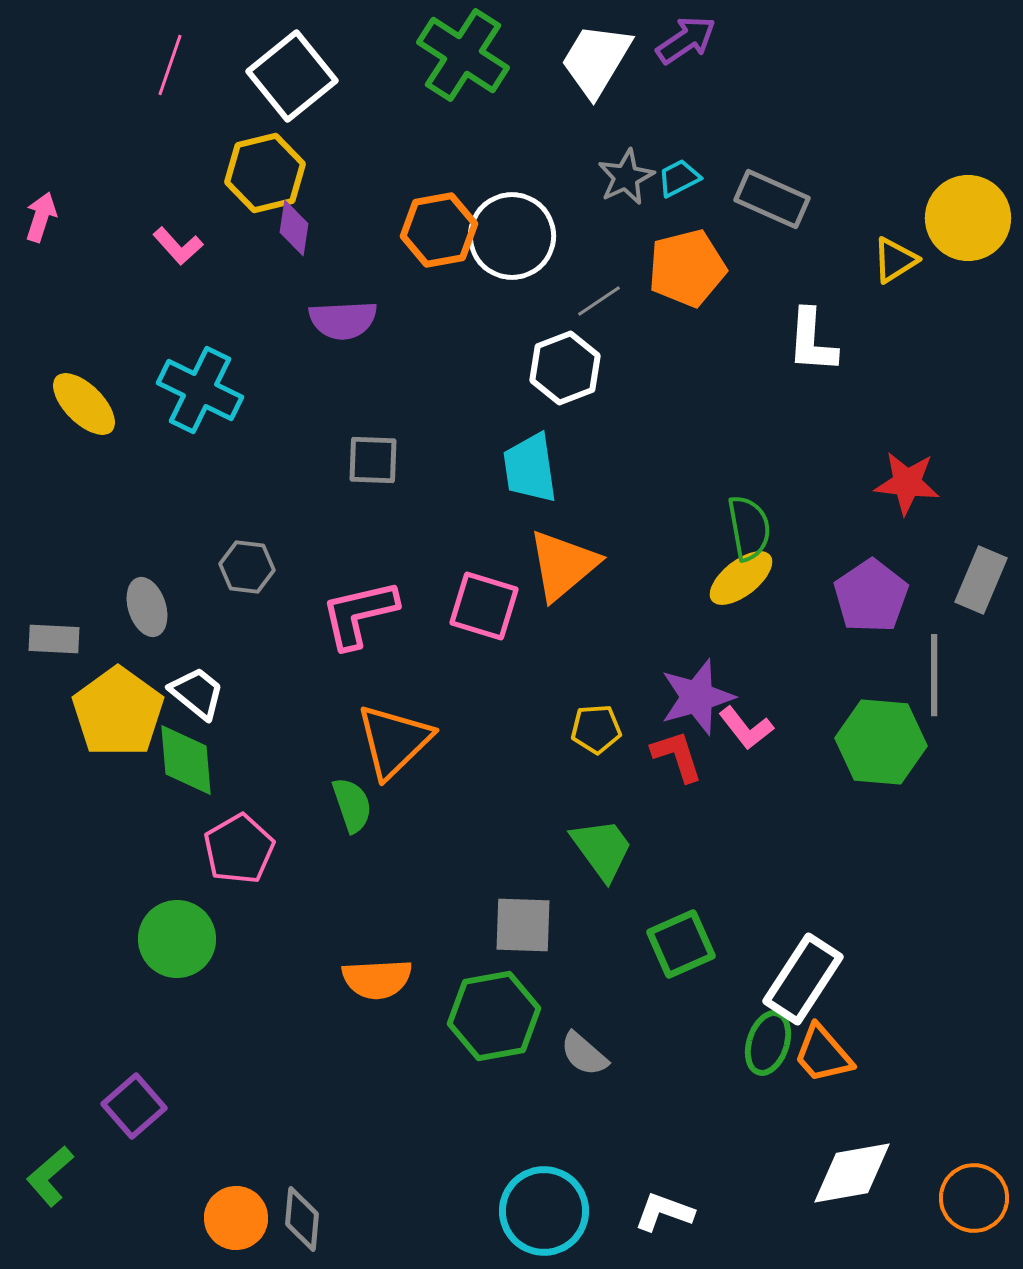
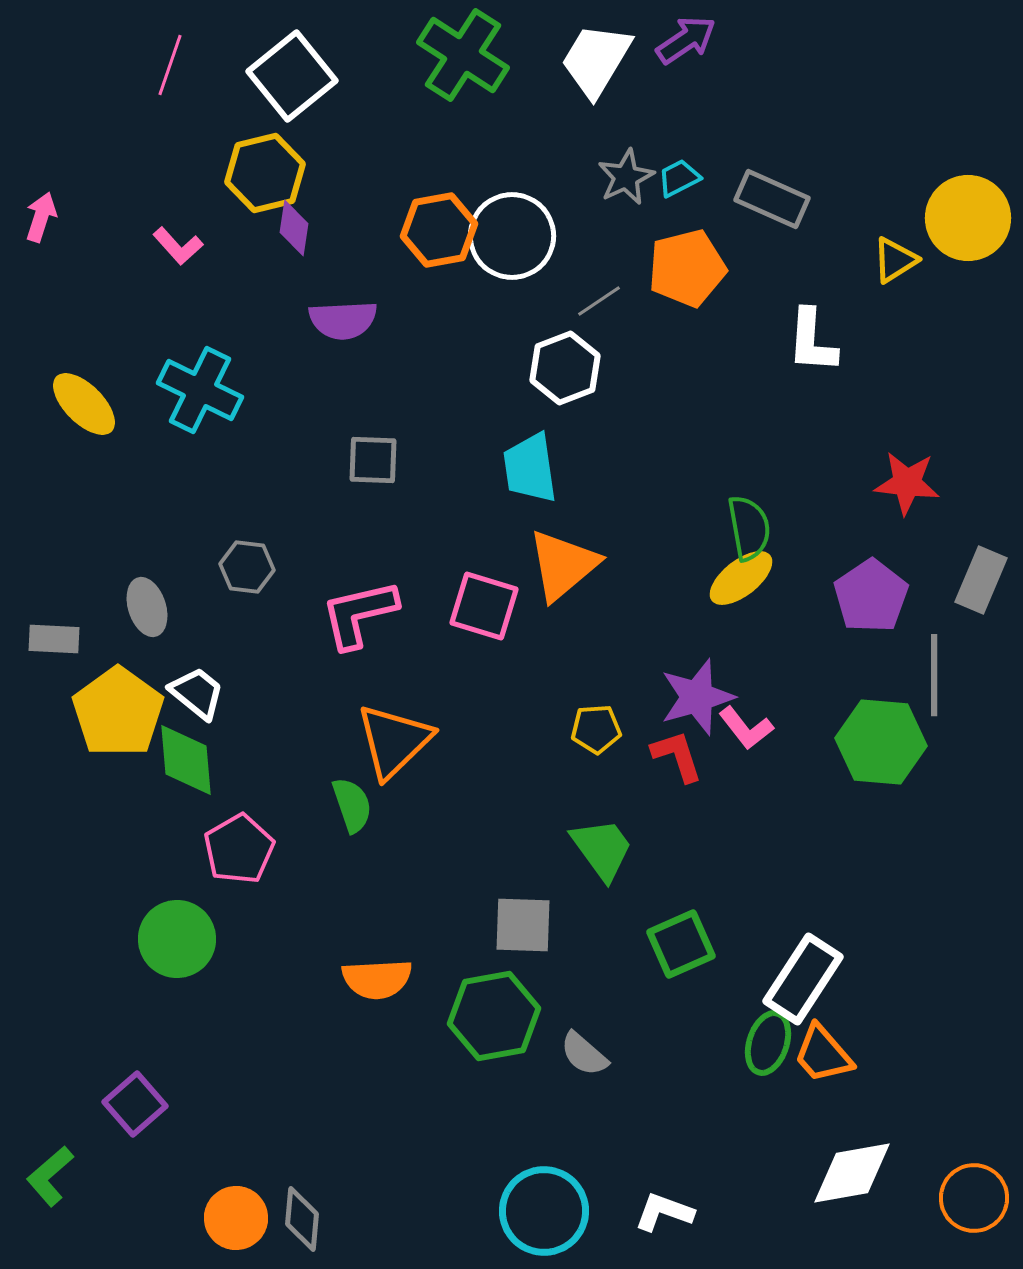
purple square at (134, 1106): moved 1 px right, 2 px up
